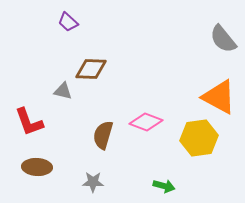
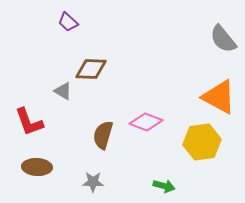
gray triangle: rotated 18 degrees clockwise
yellow hexagon: moved 3 px right, 4 px down
